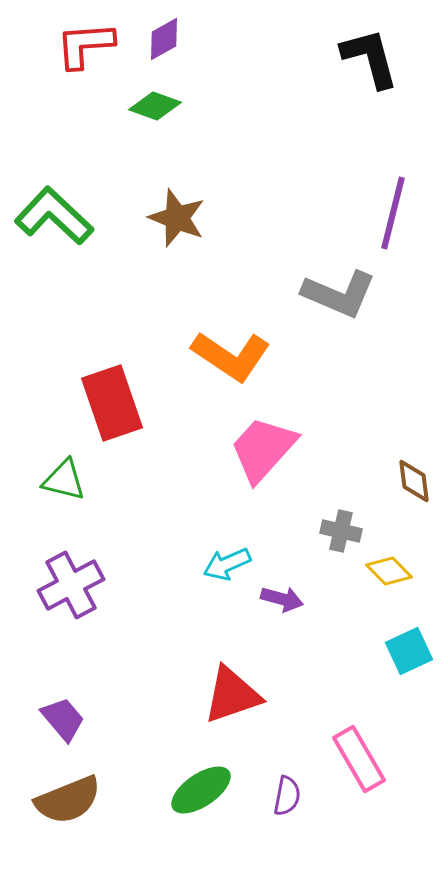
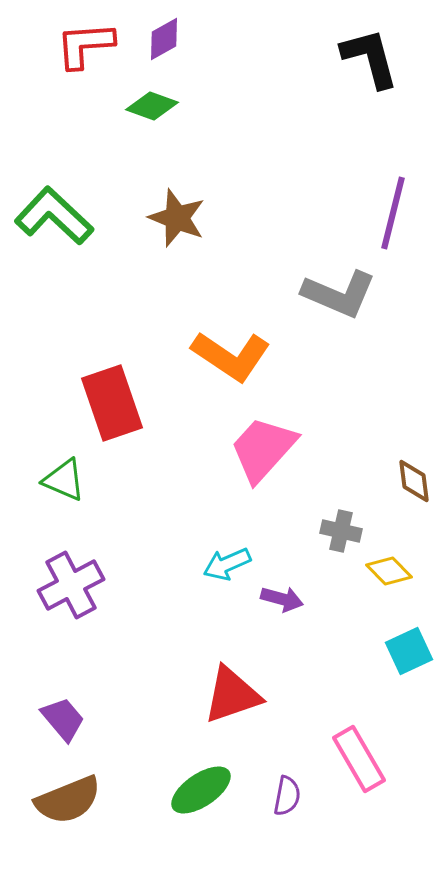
green diamond: moved 3 px left
green triangle: rotated 9 degrees clockwise
